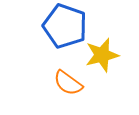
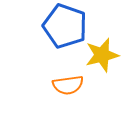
orange semicircle: moved 2 px down; rotated 44 degrees counterclockwise
